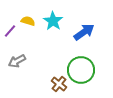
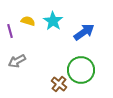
purple line: rotated 56 degrees counterclockwise
